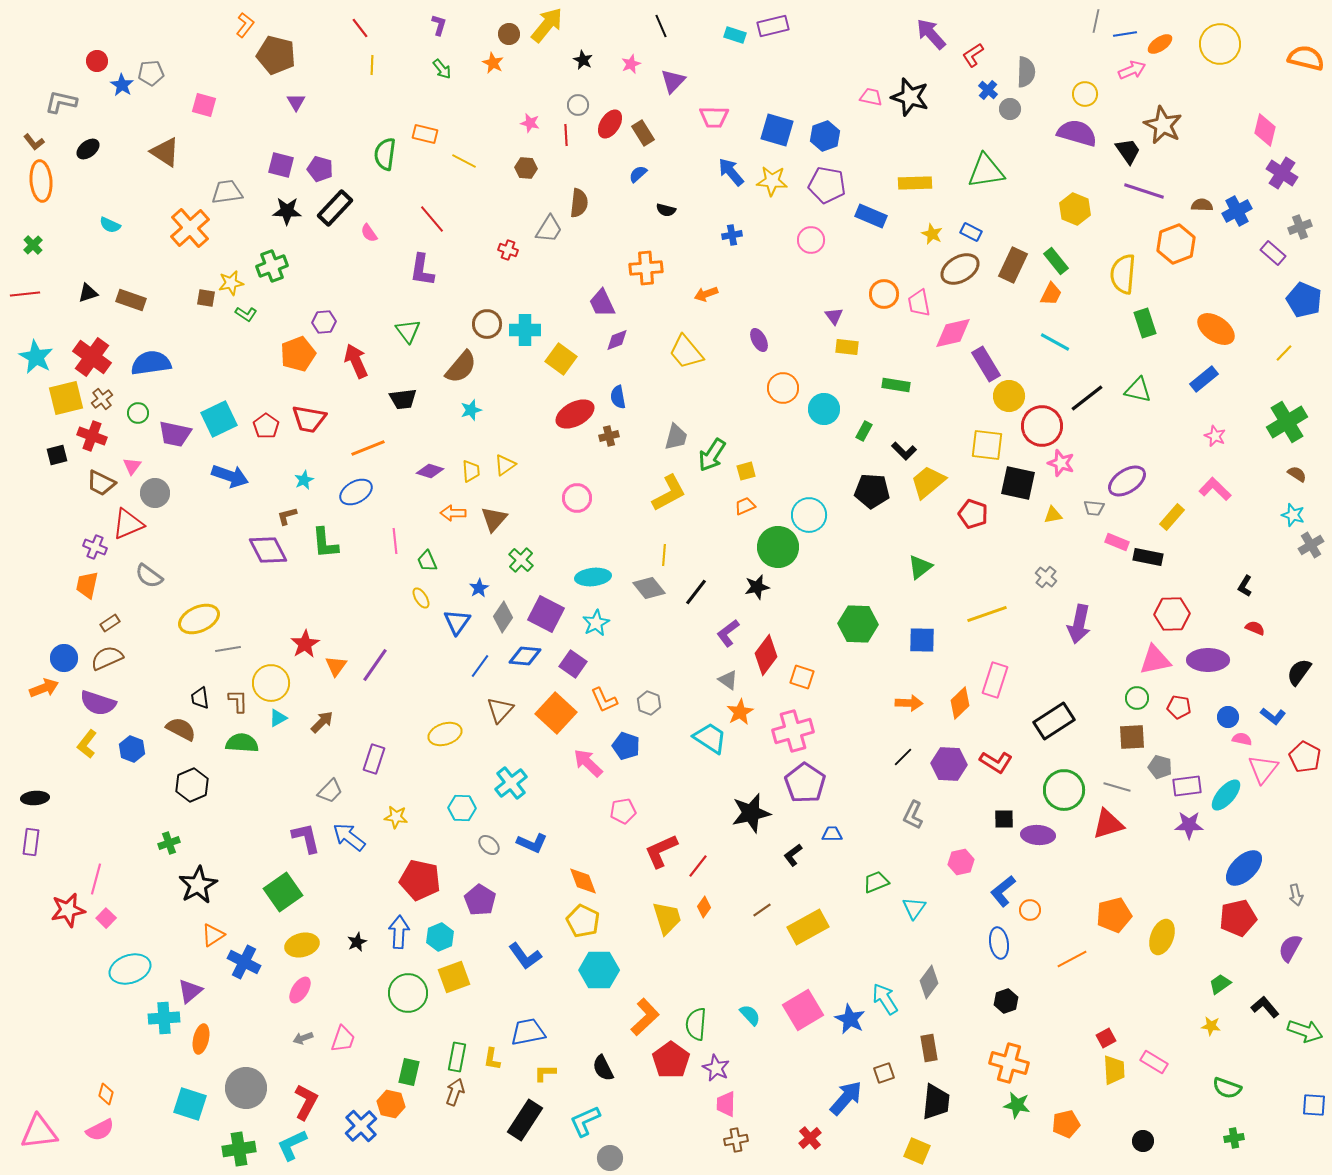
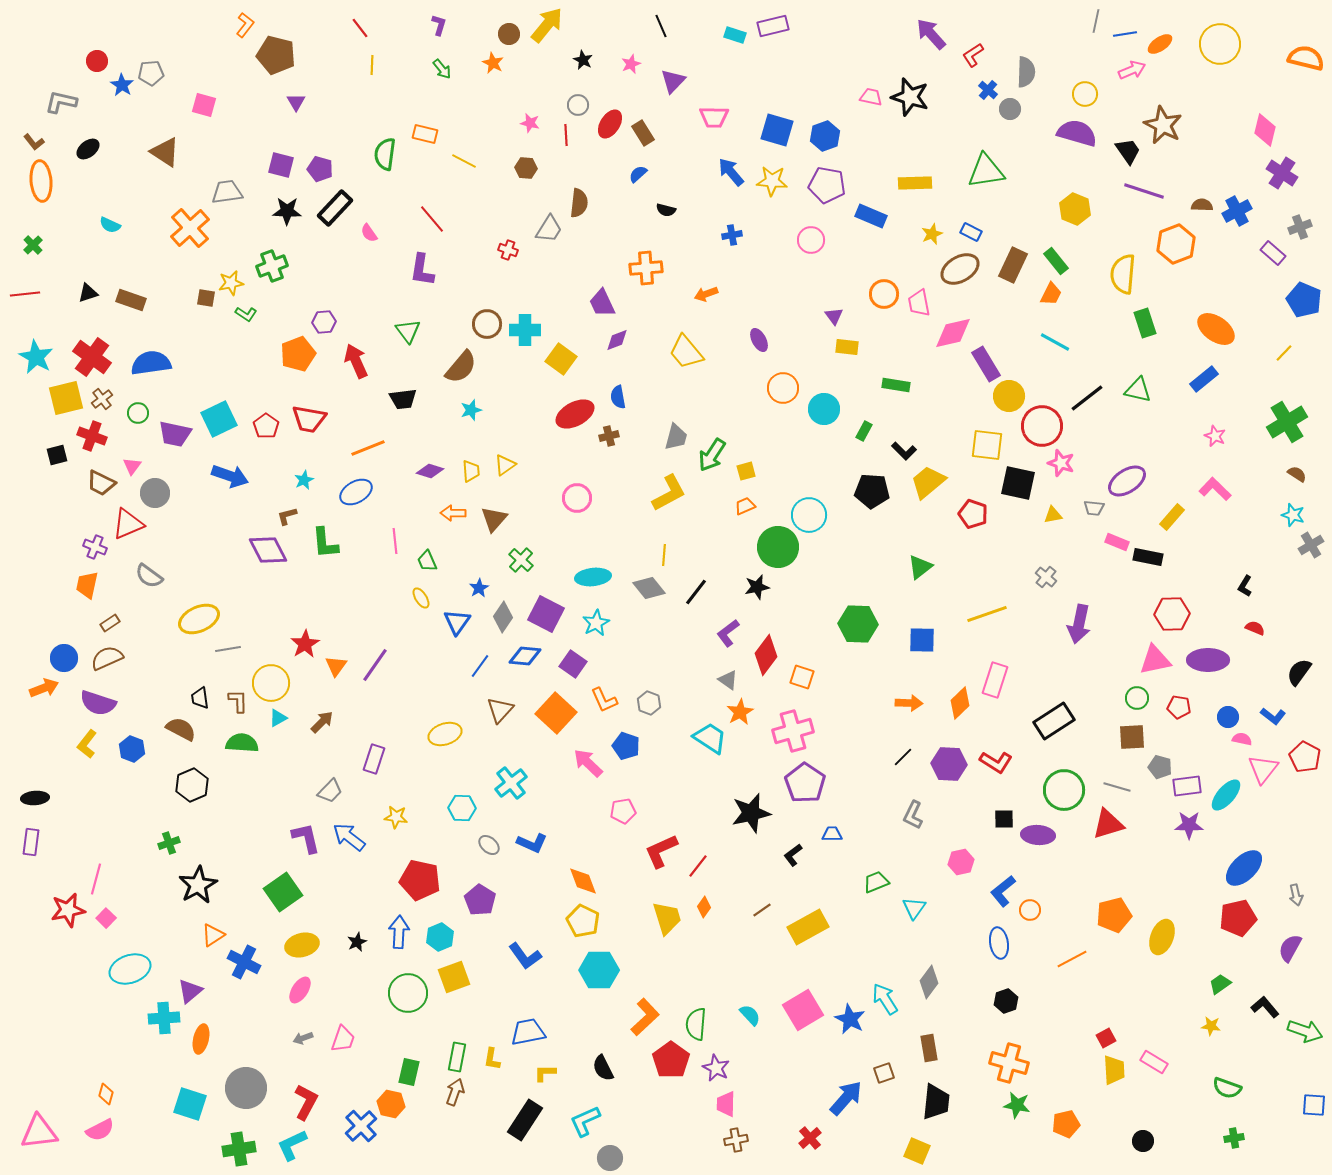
yellow star at (932, 234): rotated 25 degrees clockwise
